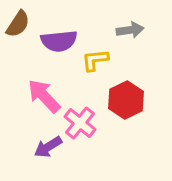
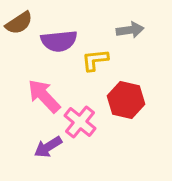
brown semicircle: moved 1 px right, 1 px up; rotated 24 degrees clockwise
red hexagon: rotated 21 degrees counterclockwise
pink cross: moved 1 px up
